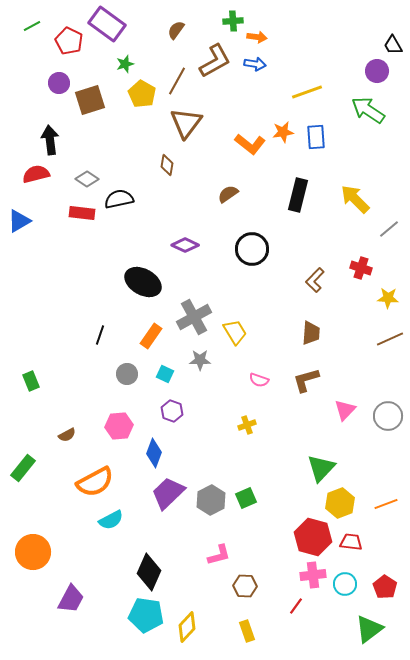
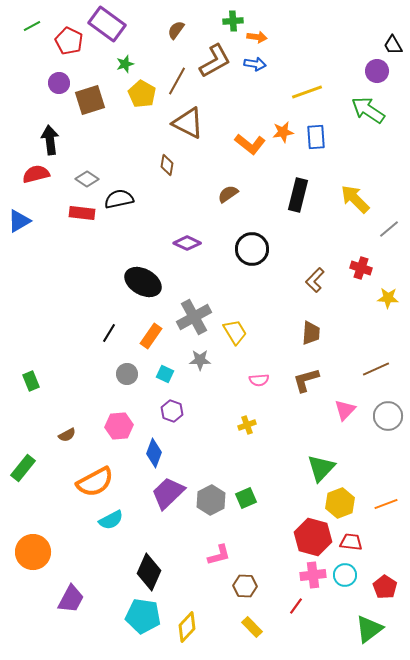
brown triangle at (186, 123): moved 2 px right; rotated 40 degrees counterclockwise
purple diamond at (185, 245): moved 2 px right, 2 px up
black line at (100, 335): moved 9 px right, 2 px up; rotated 12 degrees clockwise
brown line at (390, 339): moved 14 px left, 30 px down
pink semicircle at (259, 380): rotated 24 degrees counterclockwise
cyan circle at (345, 584): moved 9 px up
cyan pentagon at (146, 615): moved 3 px left, 1 px down
yellow rectangle at (247, 631): moved 5 px right, 4 px up; rotated 25 degrees counterclockwise
